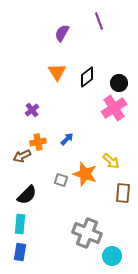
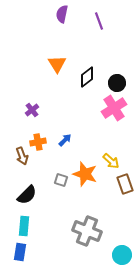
purple semicircle: moved 19 px up; rotated 18 degrees counterclockwise
orange triangle: moved 8 px up
black circle: moved 2 px left
blue arrow: moved 2 px left, 1 px down
brown arrow: rotated 84 degrees counterclockwise
brown rectangle: moved 2 px right, 9 px up; rotated 24 degrees counterclockwise
cyan rectangle: moved 4 px right, 2 px down
gray cross: moved 2 px up
cyan circle: moved 10 px right, 1 px up
